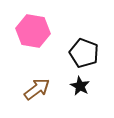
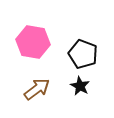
pink hexagon: moved 11 px down
black pentagon: moved 1 px left, 1 px down
